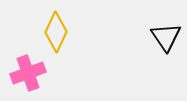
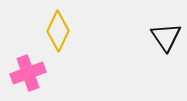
yellow diamond: moved 2 px right, 1 px up
